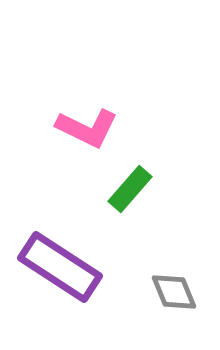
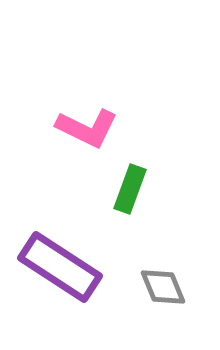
green rectangle: rotated 21 degrees counterclockwise
gray diamond: moved 11 px left, 5 px up
